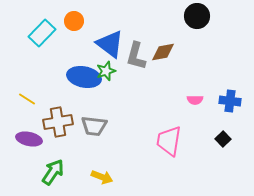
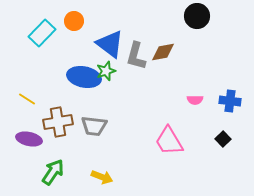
pink trapezoid: rotated 40 degrees counterclockwise
